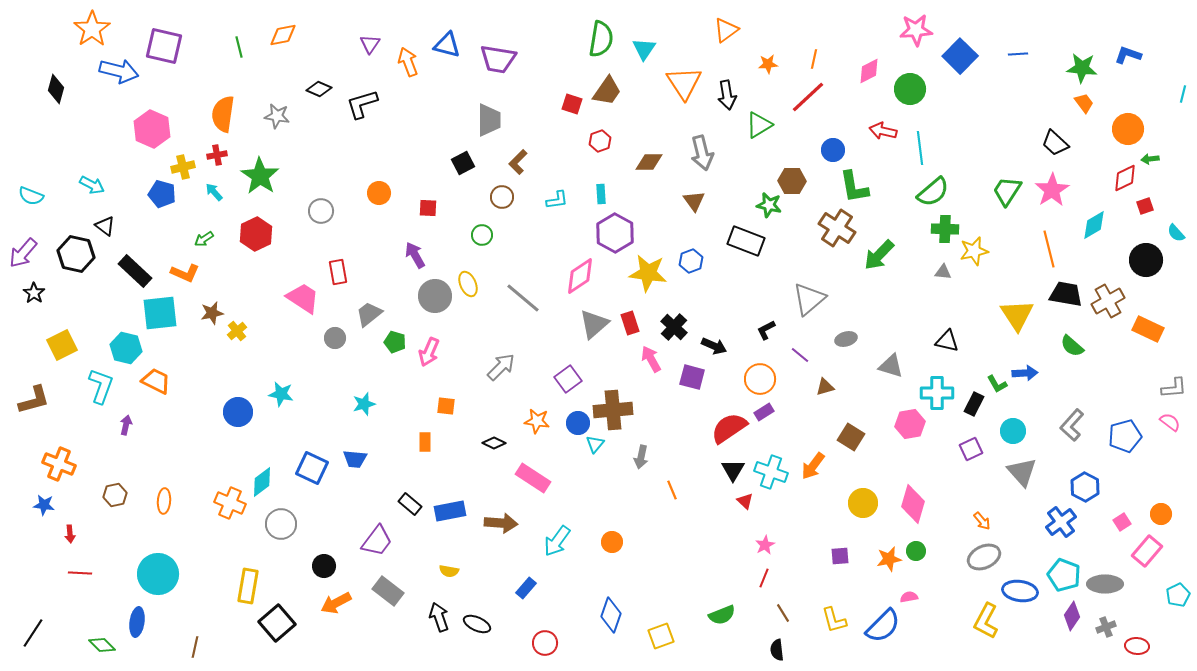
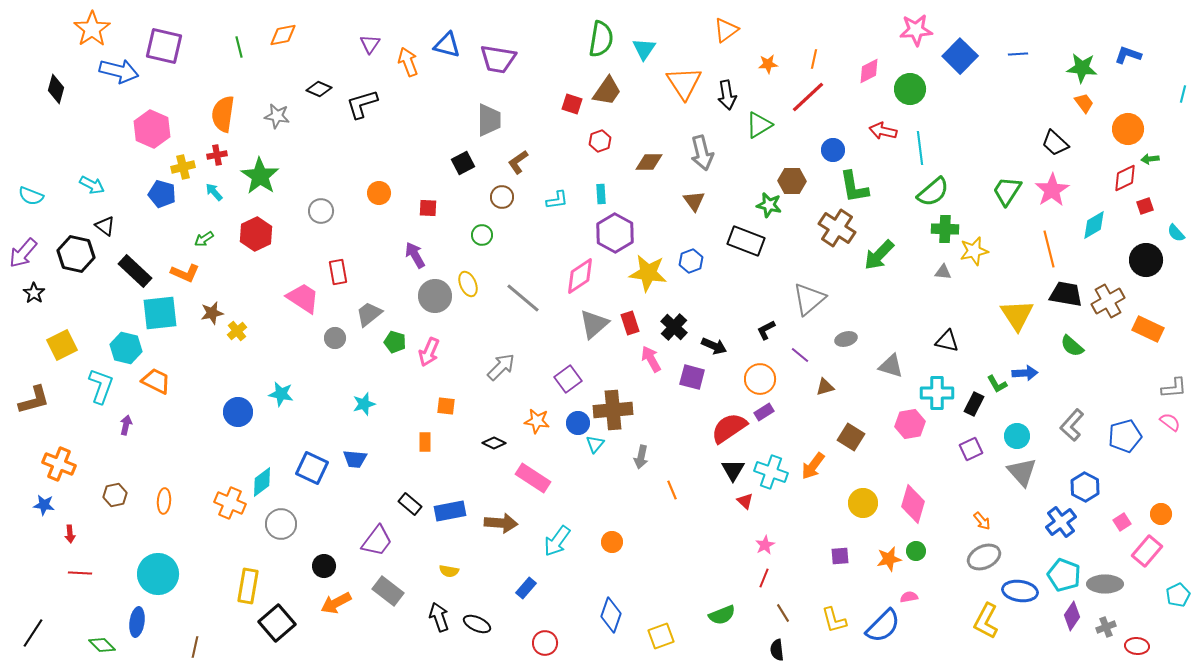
brown L-shape at (518, 162): rotated 10 degrees clockwise
cyan circle at (1013, 431): moved 4 px right, 5 px down
